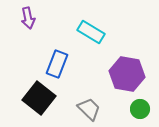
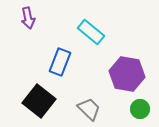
cyan rectangle: rotated 8 degrees clockwise
blue rectangle: moved 3 px right, 2 px up
black square: moved 3 px down
